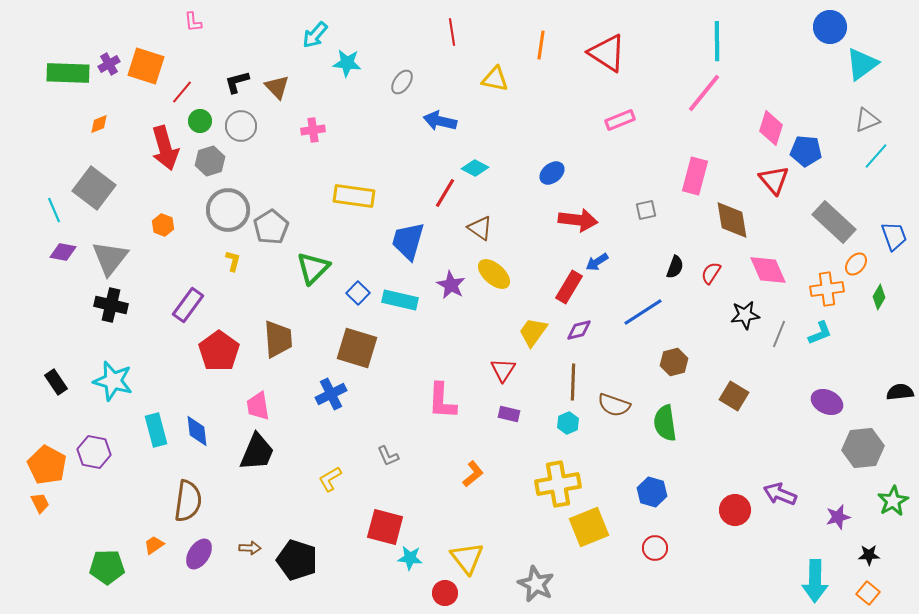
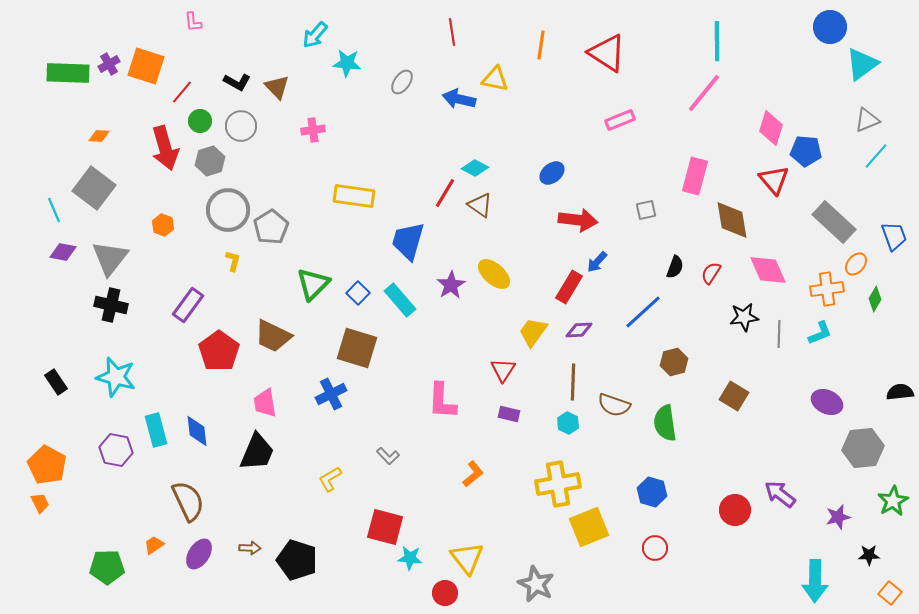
black L-shape at (237, 82): rotated 136 degrees counterclockwise
blue arrow at (440, 121): moved 19 px right, 22 px up
orange diamond at (99, 124): moved 12 px down; rotated 25 degrees clockwise
brown triangle at (480, 228): moved 23 px up
blue arrow at (597, 262): rotated 15 degrees counterclockwise
green triangle at (313, 268): moved 16 px down
purple star at (451, 285): rotated 12 degrees clockwise
green diamond at (879, 297): moved 4 px left, 2 px down
cyan rectangle at (400, 300): rotated 36 degrees clockwise
blue line at (643, 312): rotated 9 degrees counterclockwise
black star at (745, 315): moved 1 px left, 2 px down
purple diamond at (579, 330): rotated 12 degrees clockwise
gray line at (779, 334): rotated 20 degrees counterclockwise
brown trapezoid at (278, 339): moved 5 px left, 3 px up; rotated 120 degrees clockwise
cyan star at (113, 381): moved 3 px right, 4 px up
pink trapezoid at (258, 406): moved 7 px right, 3 px up
cyan hexagon at (568, 423): rotated 10 degrees counterclockwise
purple hexagon at (94, 452): moved 22 px right, 2 px up
gray L-shape at (388, 456): rotated 20 degrees counterclockwise
purple arrow at (780, 494): rotated 16 degrees clockwise
brown semicircle at (188, 501): rotated 33 degrees counterclockwise
orange square at (868, 593): moved 22 px right
